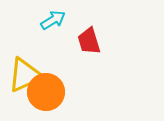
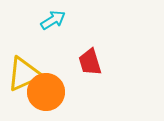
red trapezoid: moved 1 px right, 21 px down
yellow triangle: moved 1 px left, 1 px up
